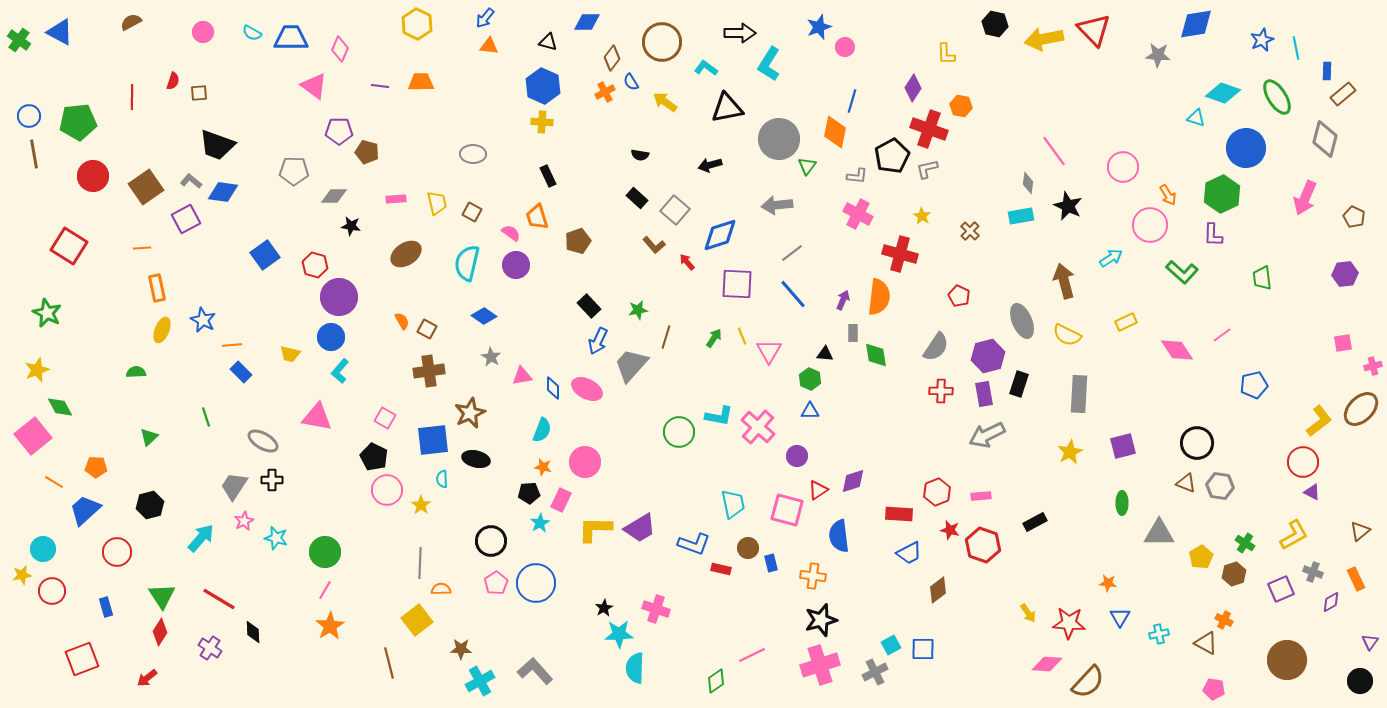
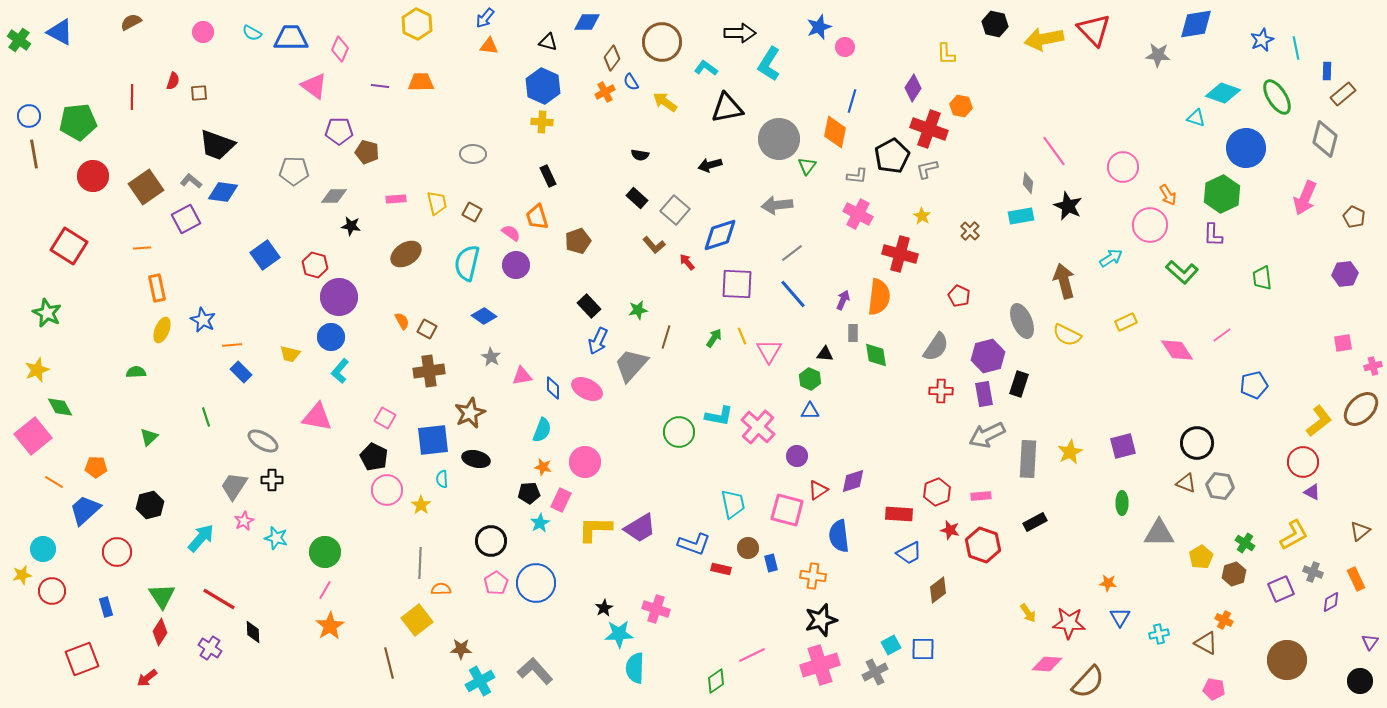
gray rectangle at (1079, 394): moved 51 px left, 65 px down
